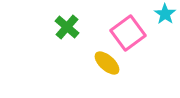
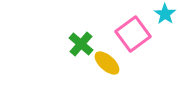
green cross: moved 14 px right, 17 px down
pink square: moved 5 px right, 1 px down
